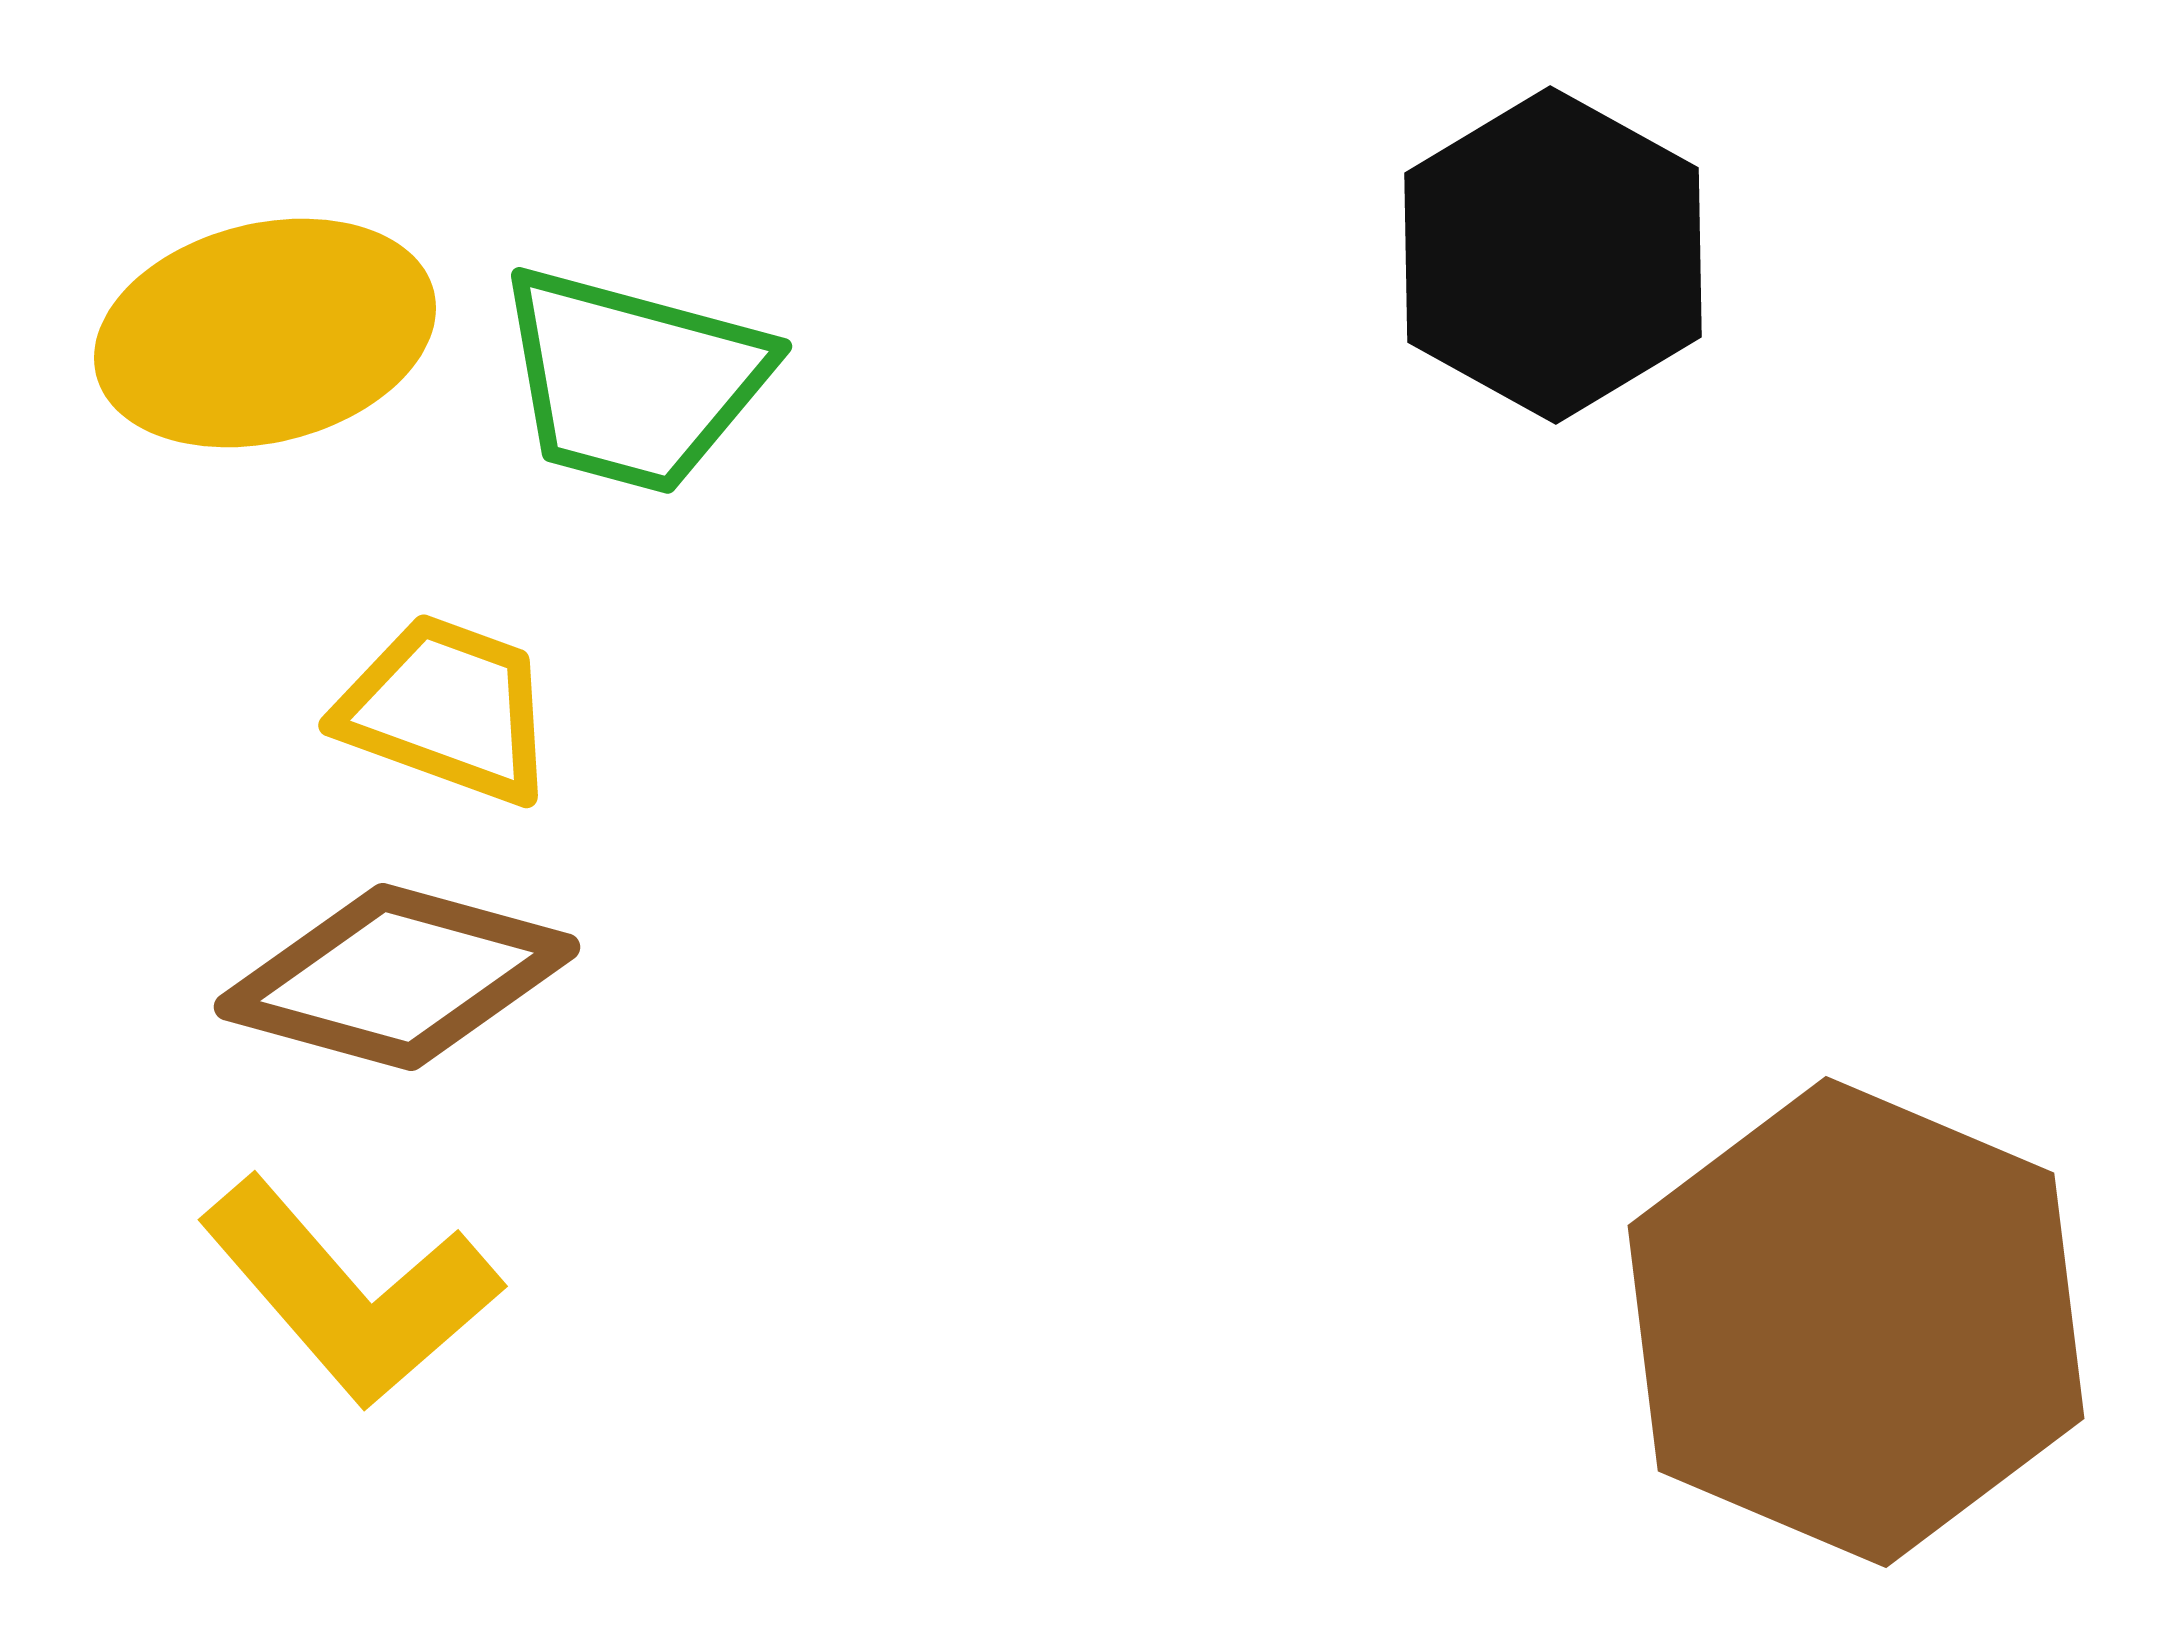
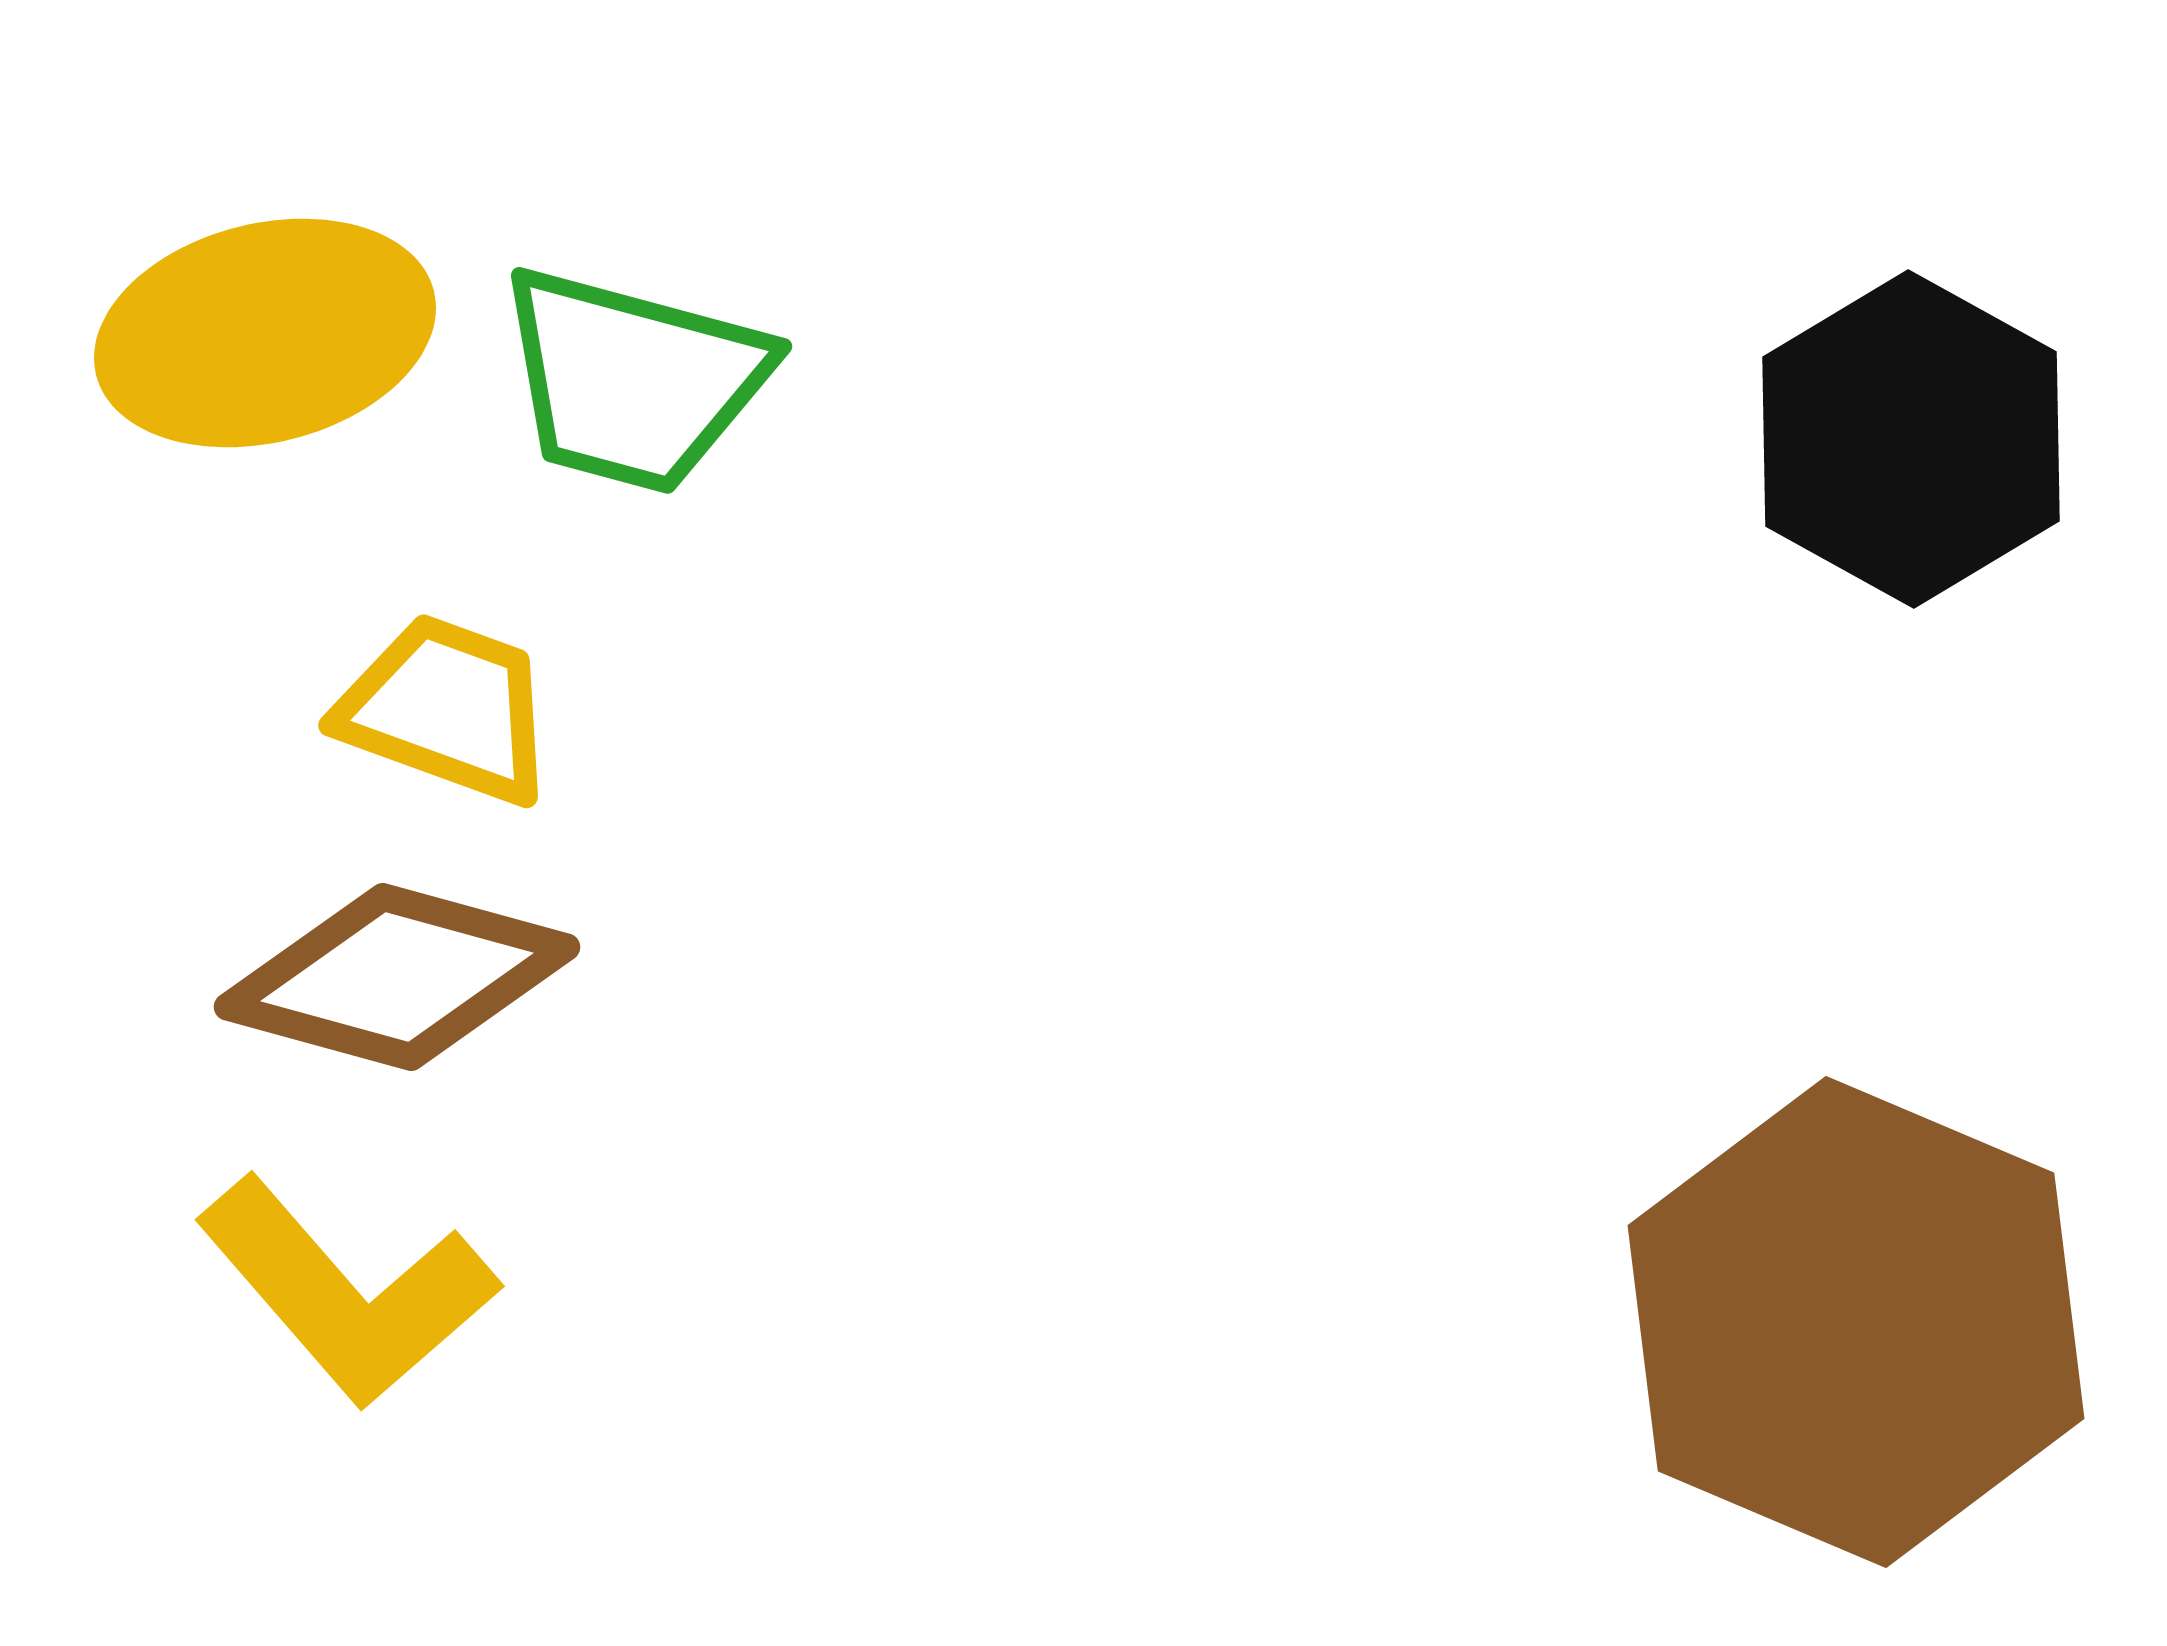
black hexagon: moved 358 px right, 184 px down
yellow L-shape: moved 3 px left
